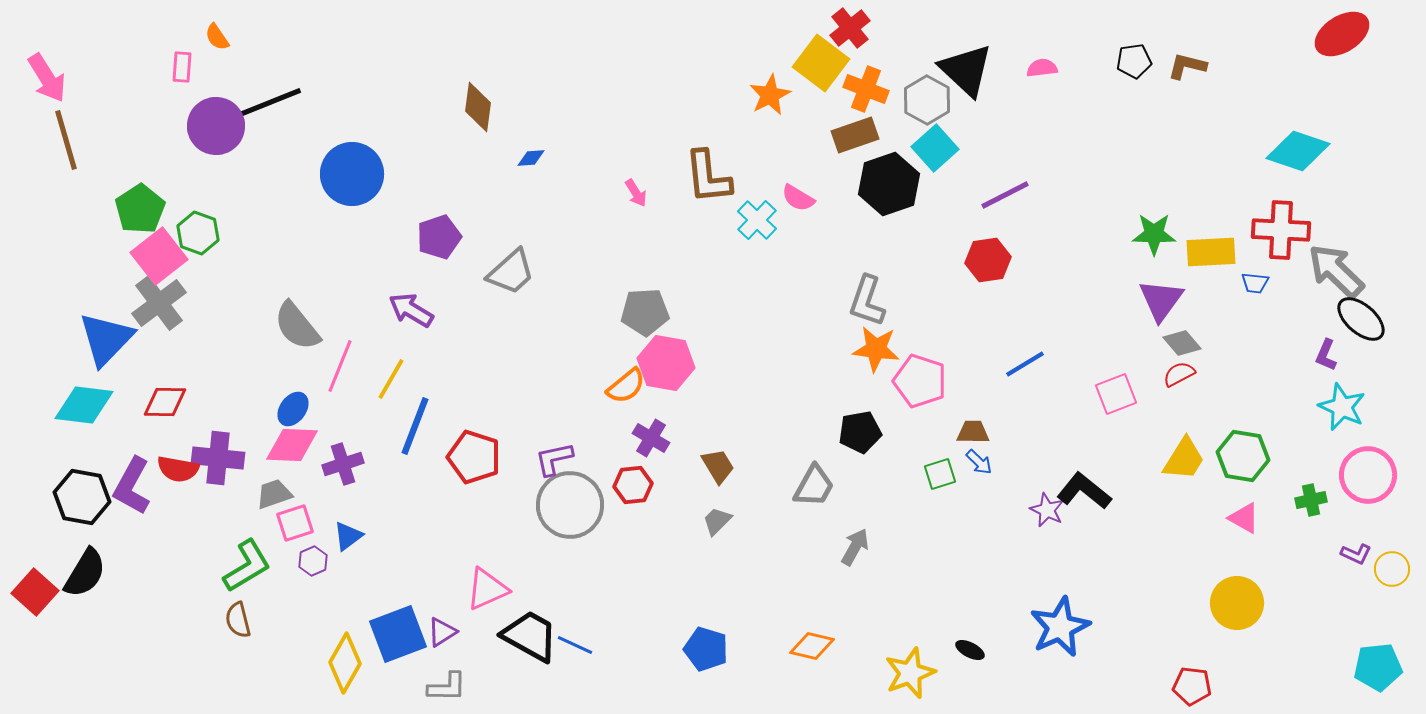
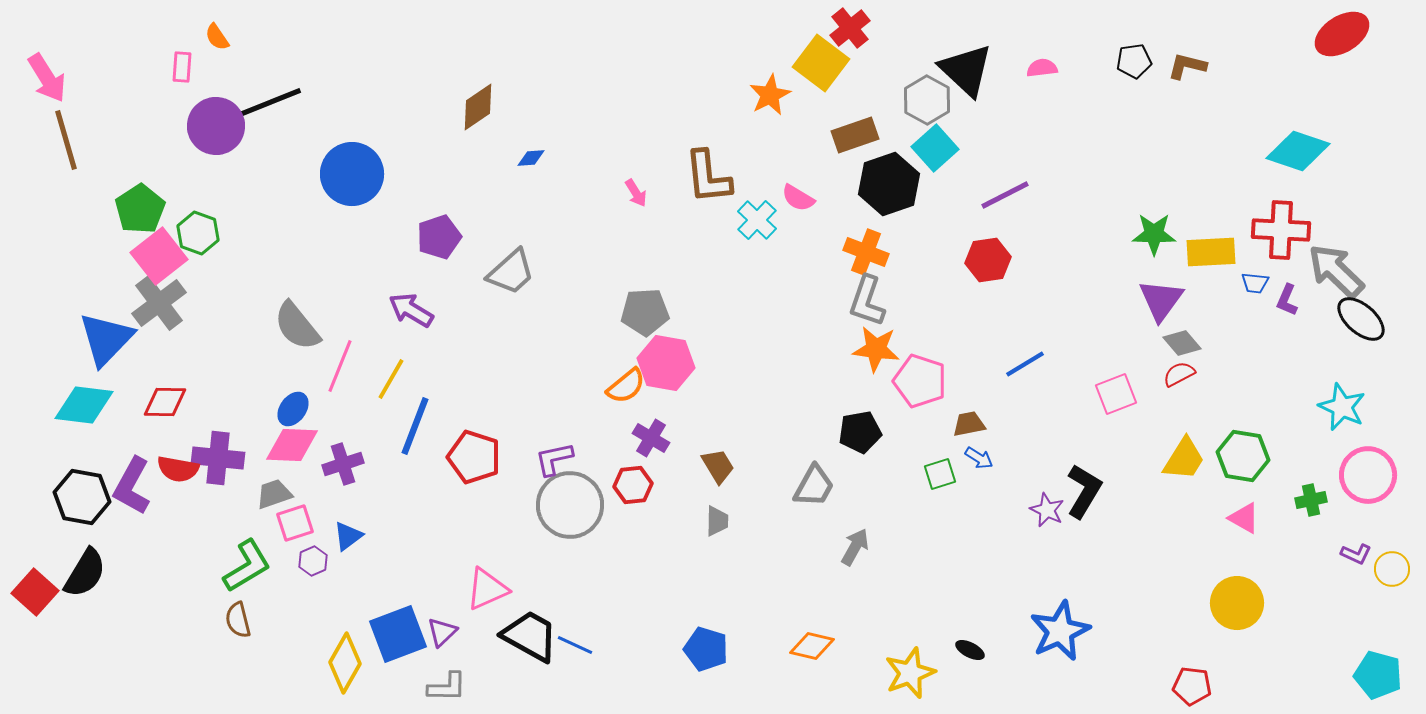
orange cross at (866, 89): moved 163 px down
brown diamond at (478, 107): rotated 48 degrees clockwise
purple L-shape at (1326, 355): moved 39 px left, 55 px up
brown trapezoid at (973, 432): moved 4 px left, 8 px up; rotated 12 degrees counterclockwise
blue arrow at (979, 462): moved 4 px up; rotated 12 degrees counterclockwise
black L-shape at (1084, 491): rotated 82 degrees clockwise
gray trapezoid at (717, 521): rotated 136 degrees clockwise
blue star at (1060, 627): moved 4 px down
purple triangle at (442, 632): rotated 12 degrees counterclockwise
cyan pentagon at (1378, 667): moved 8 px down; rotated 21 degrees clockwise
